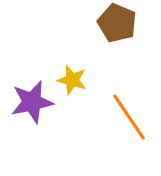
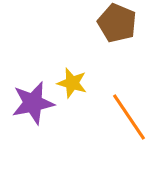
yellow star: moved 3 px down
purple star: moved 1 px right, 1 px down
